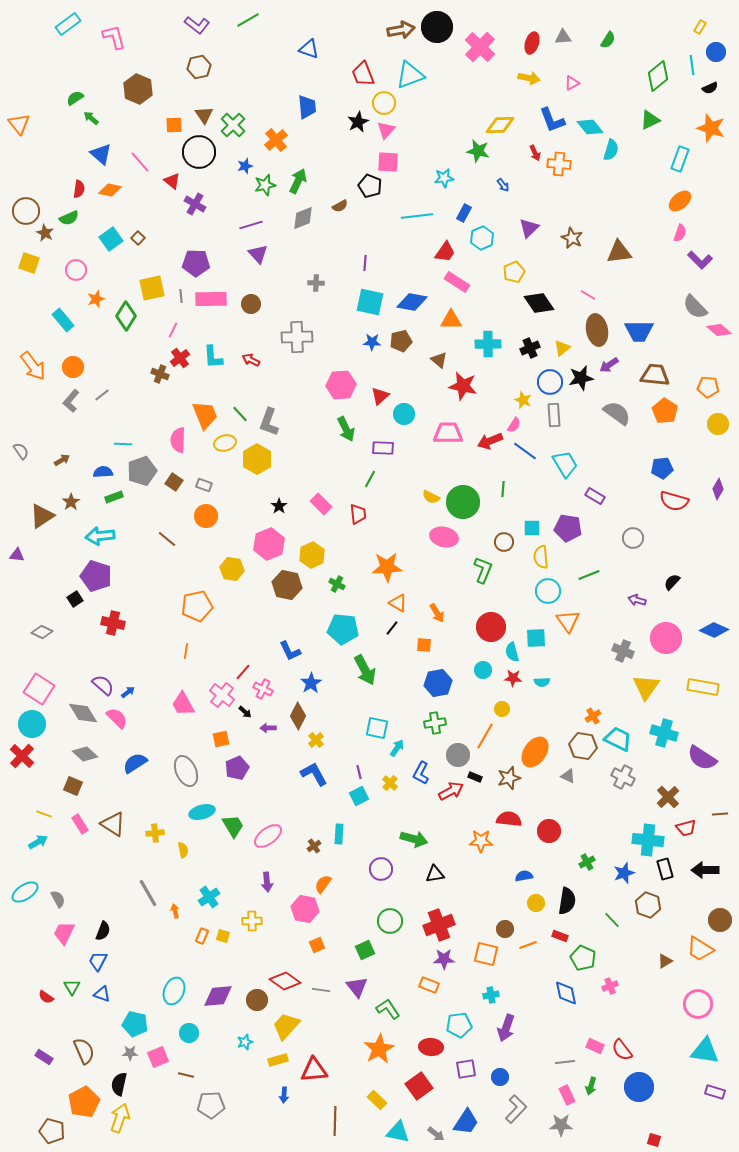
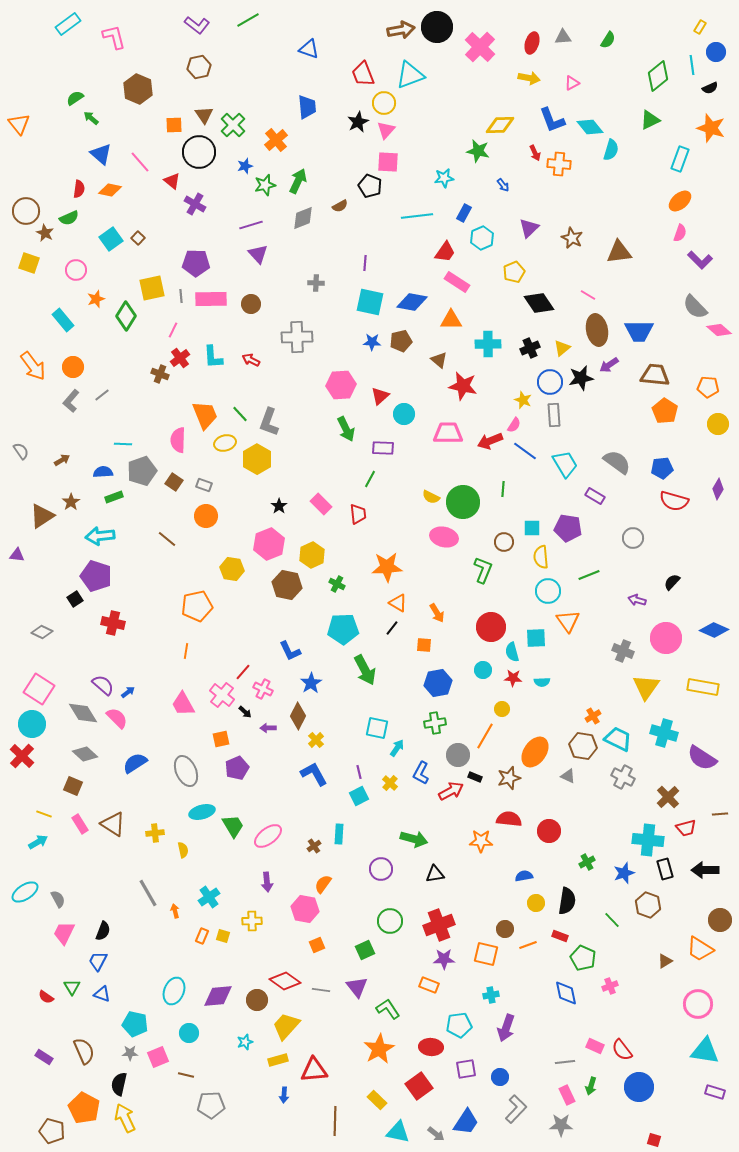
gray semicircle at (617, 413): moved 49 px down
cyan pentagon at (343, 629): rotated 8 degrees counterclockwise
orange pentagon at (84, 1102): moved 6 px down; rotated 16 degrees counterclockwise
yellow arrow at (120, 1118): moved 5 px right; rotated 44 degrees counterclockwise
